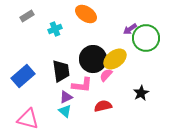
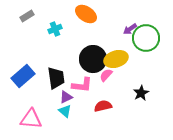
yellow ellipse: moved 1 px right; rotated 20 degrees clockwise
black trapezoid: moved 5 px left, 7 px down
pink triangle: moved 3 px right; rotated 10 degrees counterclockwise
